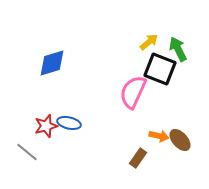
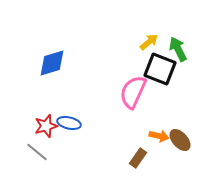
gray line: moved 10 px right
